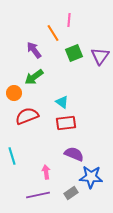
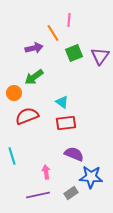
purple arrow: moved 2 px up; rotated 114 degrees clockwise
